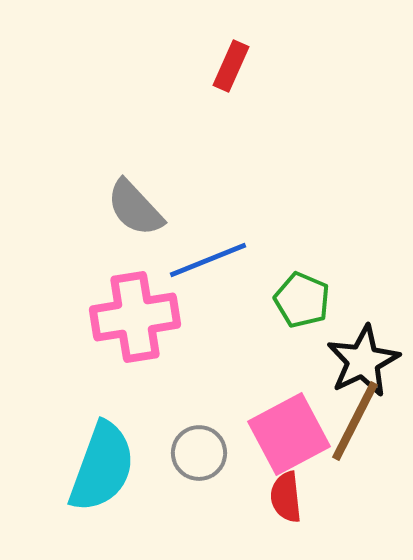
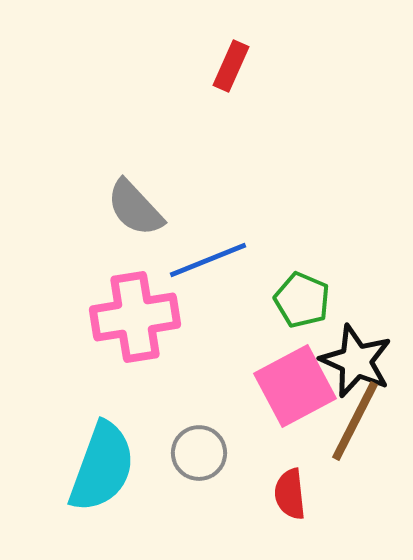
black star: moved 7 px left; rotated 22 degrees counterclockwise
pink square: moved 6 px right, 48 px up
red semicircle: moved 4 px right, 3 px up
